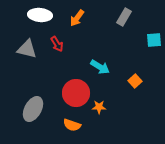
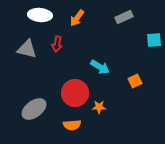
gray rectangle: rotated 36 degrees clockwise
red arrow: rotated 42 degrees clockwise
orange square: rotated 16 degrees clockwise
red circle: moved 1 px left
gray ellipse: moved 1 px right; rotated 25 degrees clockwise
orange semicircle: rotated 24 degrees counterclockwise
